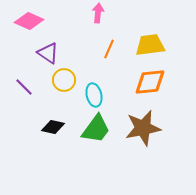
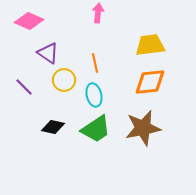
orange line: moved 14 px left, 14 px down; rotated 36 degrees counterclockwise
green trapezoid: rotated 20 degrees clockwise
